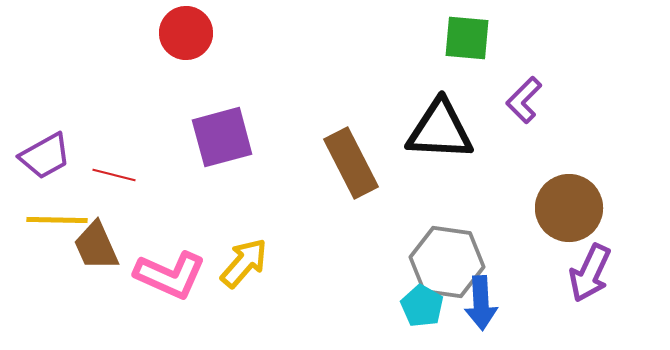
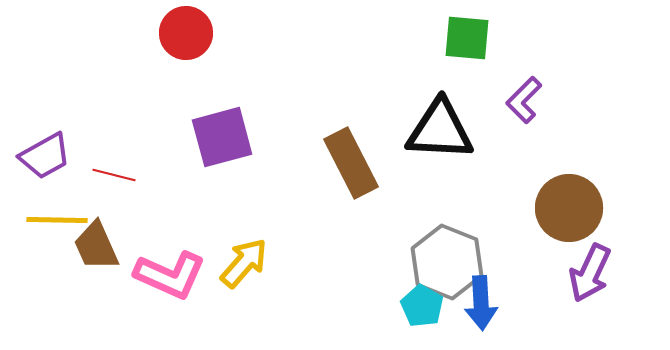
gray hexagon: rotated 14 degrees clockwise
